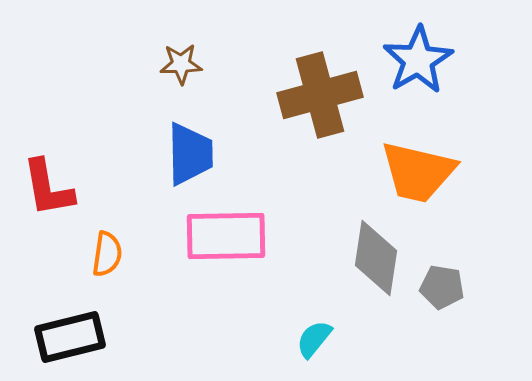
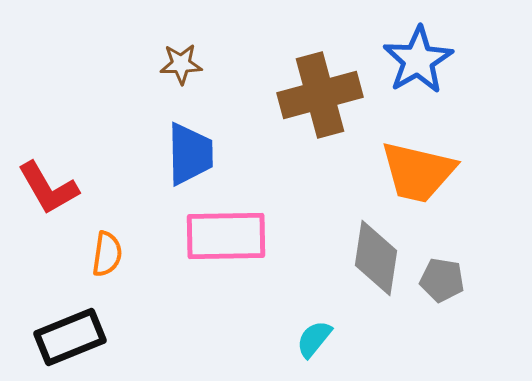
red L-shape: rotated 20 degrees counterclockwise
gray pentagon: moved 7 px up
black rectangle: rotated 8 degrees counterclockwise
